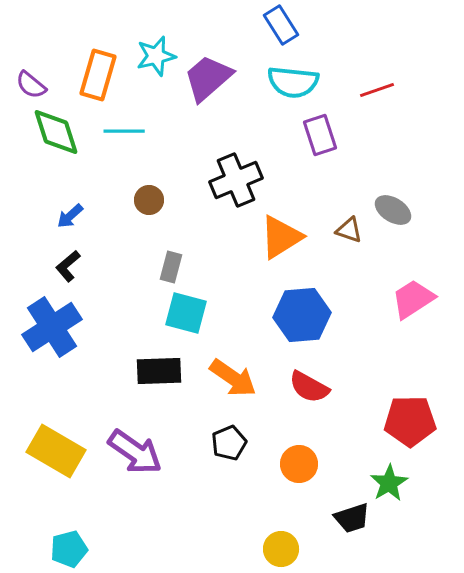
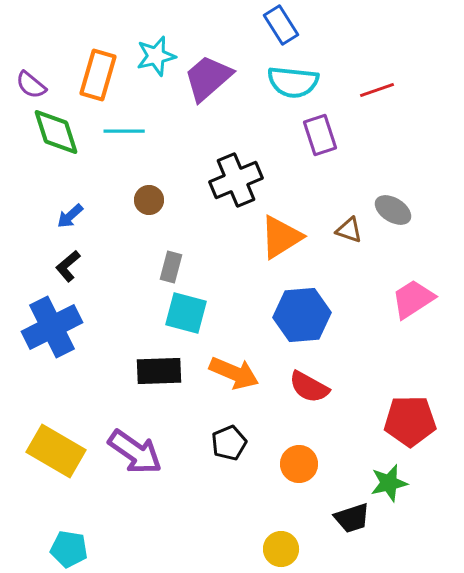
blue cross: rotated 6 degrees clockwise
orange arrow: moved 1 px right, 5 px up; rotated 12 degrees counterclockwise
green star: rotated 18 degrees clockwise
cyan pentagon: rotated 24 degrees clockwise
